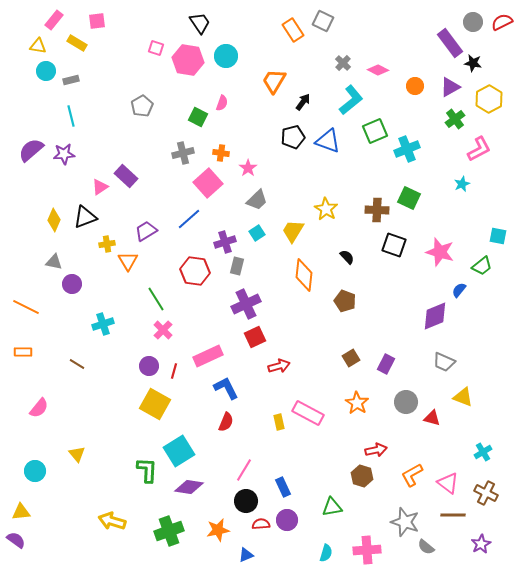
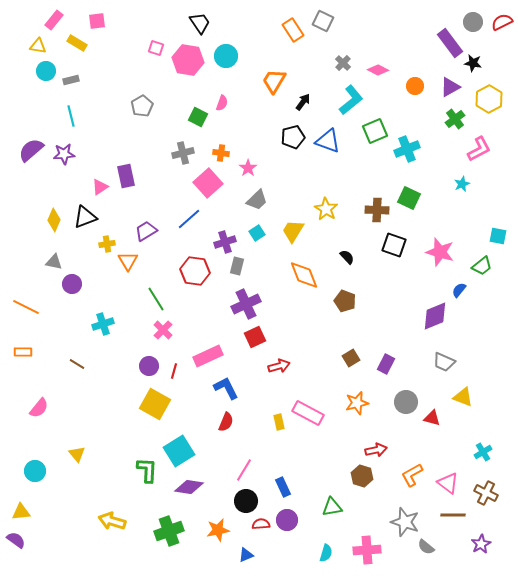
purple rectangle at (126, 176): rotated 35 degrees clockwise
orange diamond at (304, 275): rotated 28 degrees counterclockwise
orange star at (357, 403): rotated 25 degrees clockwise
